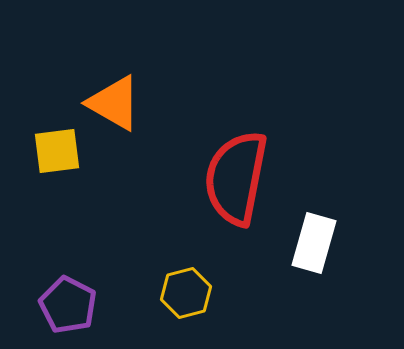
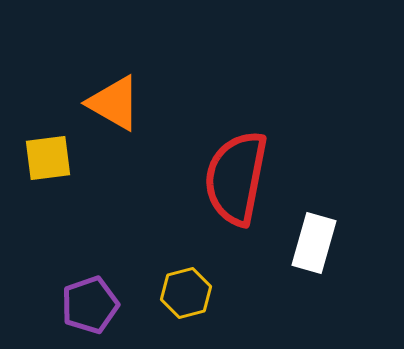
yellow square: moved 9 px left, 7 px down
purple pentagon: moved 22 px right; rotated 26 degrees clockwise
